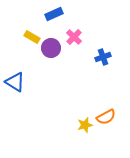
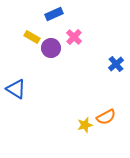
blue cross: moved 13 px right, 7 px down; rotated 21 degrees counterclockwise
blue triangle: moved 1 px right, 7 px down
